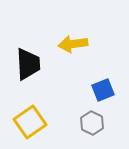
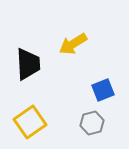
yellow arrow: rotated 24 degrees counterclockwise
gray hexagon: rotated 20 degrees clockwise
